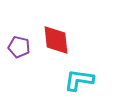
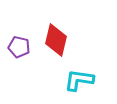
red diamond: rotated 20 degrees clockwise
